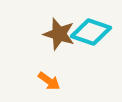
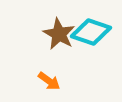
brown star: rotated 12 degrees clockwise
